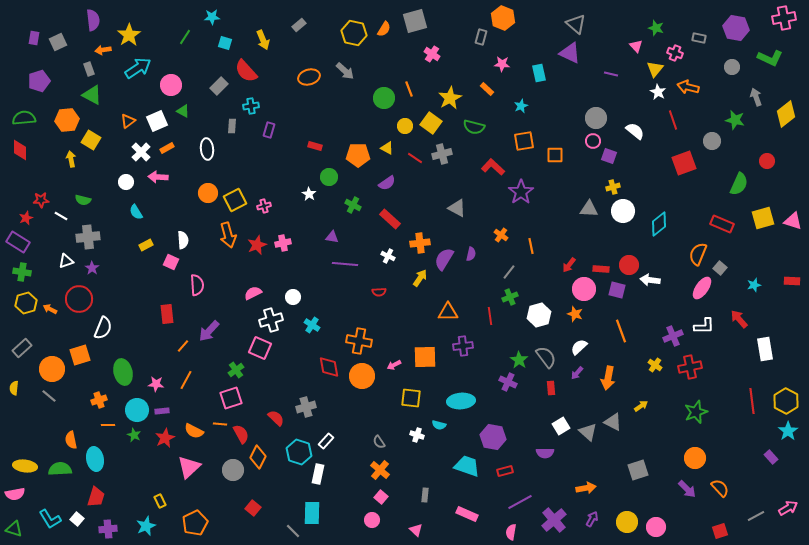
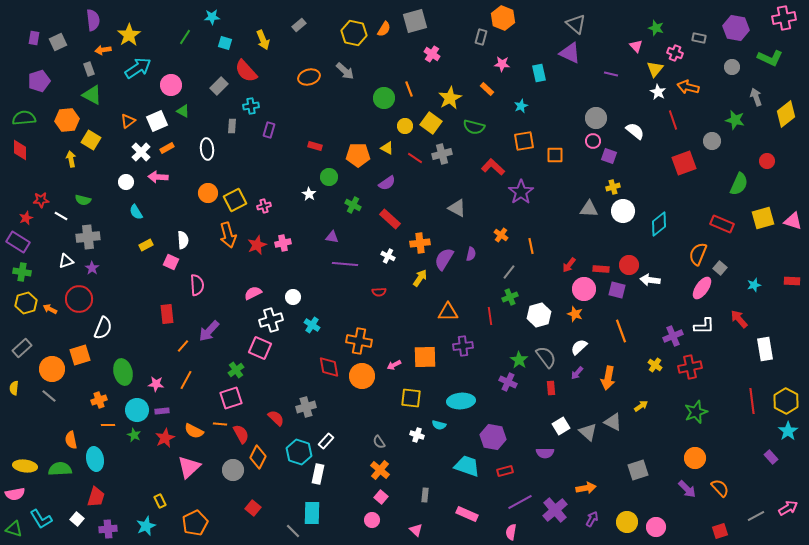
cyan L-shape at (50, 519): moved 9 px left
purple cross at (554, 520): moved 1 px right, 10 px up
